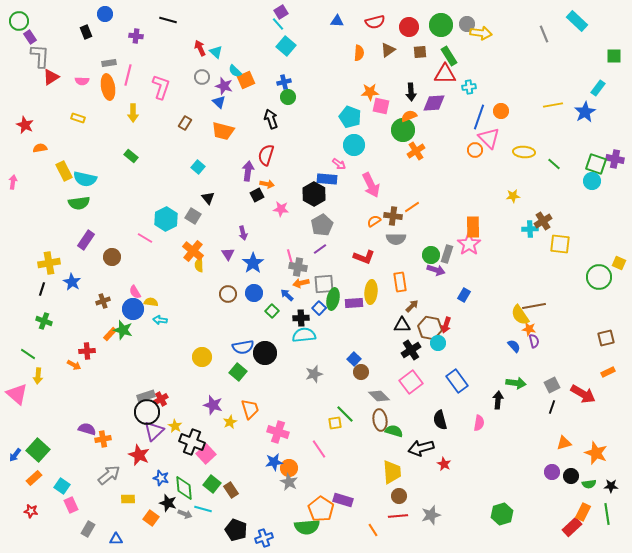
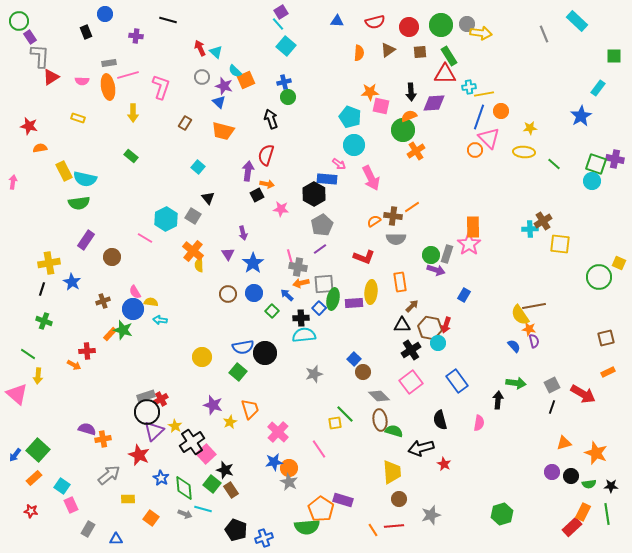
pink line at (128, 75): rotated 60 degrees clockwise
yellow line at (553, 105): moved 69 px left, 11 px up
blue star at (585, 112): moved 4 px left, 4 px down
red star at (25, 125): moved 4 px right, 1 px down; rotated 12 degrees counterclockwise
pink arrow at (371, 185): moved 7 px up
yellow star at (513, 196): moved 17 px right, 68 px up
brown circle at (361, 372): moved 2 px right
pink cross at (278, 432): rotated 25 degrees clockwise
black cross at (192, 442): rotated 35 degrees clockwise
blue star at (161, 478): rotated 14 degrees clockwise
brown circle at (399, 496): moved 3 px down
black star at (168, 503): moved 57 px right, 33 px up
red line at (398, 516): moved 4 px left, 10 px down
